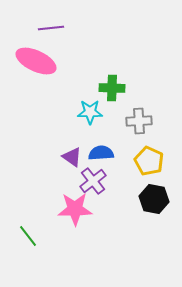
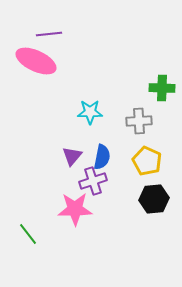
purple line: moved 2 px left, 6 px down
green cross: moved 50 px right
blue semicircle: moved 1 px right, 4 px down; rotated 105 degrees clockwise
purple triangle: moved 1 px up; rotated 35 degrees clockwise
yellow pentagon: moved 2 px left
purple cross: rotated 20 degrees clockwise
black hexagon: rotated 16 degrees counterclockwise
green line: moved 2 px up
